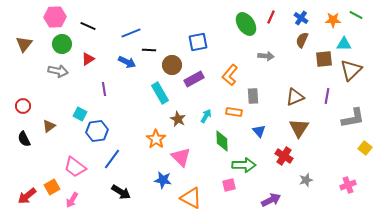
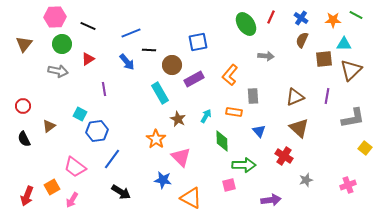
blue arrow at (127, 62): rotated 24 degrees clockwise
brown triangle at (299, 128): rotated 20 degrees counterclockwise
red arrow at (27, 196): rotated 30 degrees counterclockwise
purple arrow at (271, 200): rotated 18 degrees clockwise
